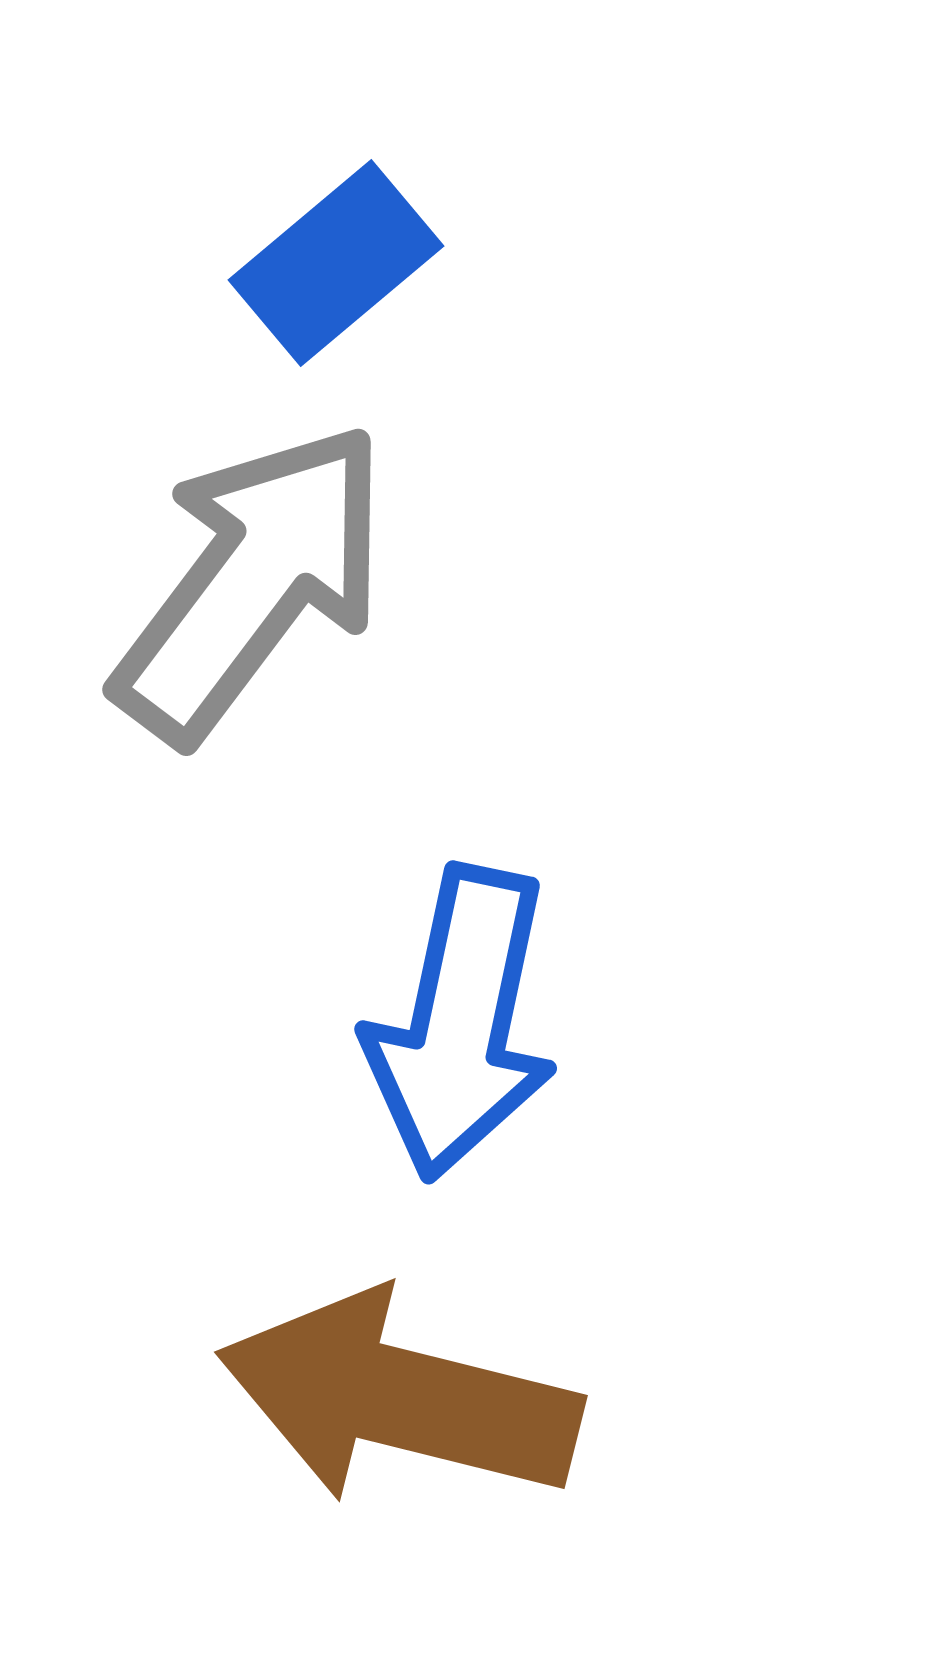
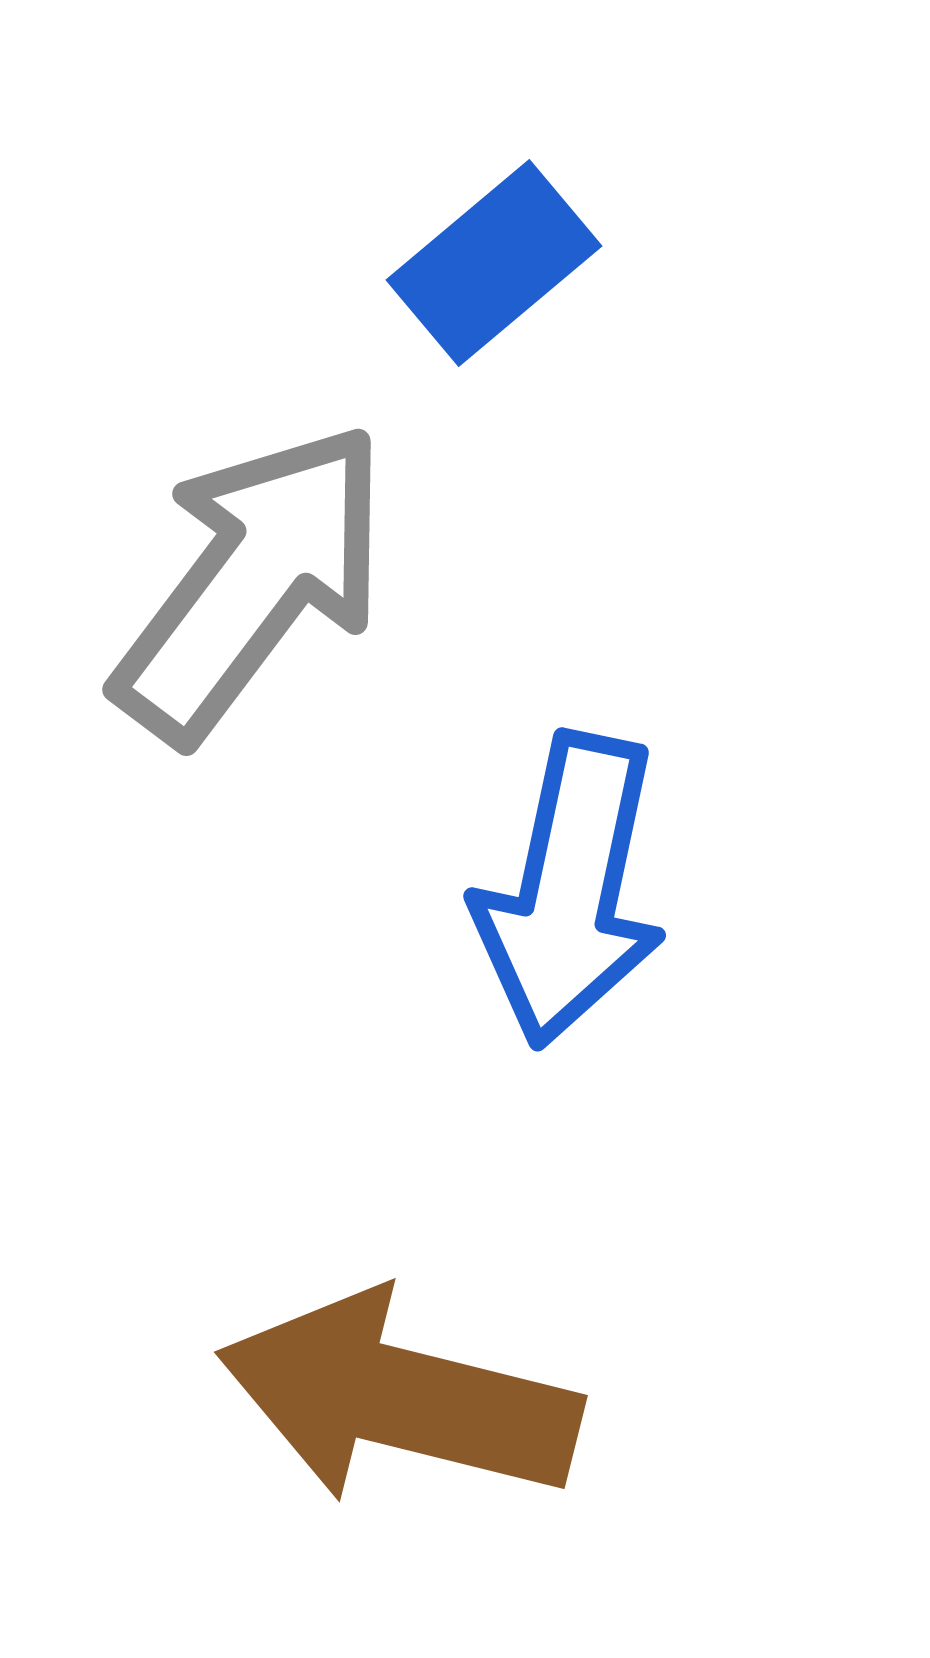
blue rectangle: moved 158 px right
blue arrow: moved 109 px right, 133 px up
